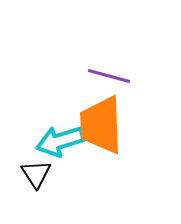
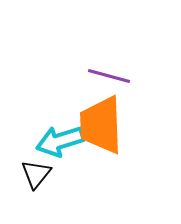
black triangle: rotated 12 degrees clockwise
